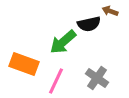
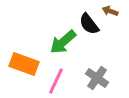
black semicircle: rotated 65 degrees clockwise
